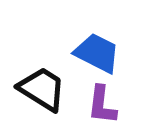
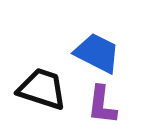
black trapezoid: rotated 14 degrees counterclockwise
